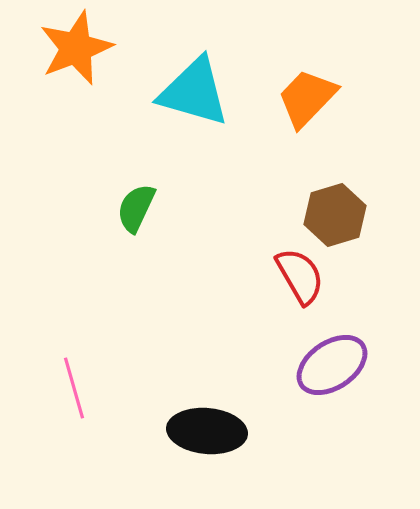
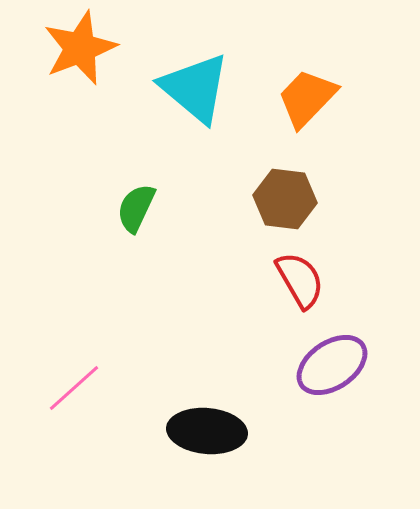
orange star: moved 4 px right
cyan triangle: moved 1 px right, 4 px up; rotated 24 degrees clockwise
brown hexagon: moved 50 px left, 16 px up; rotated 24 degrees clockwise
red semicircle: moved 4 px down
pink line: rotated 64 degrees clockwise
